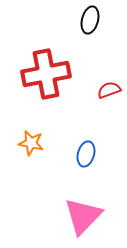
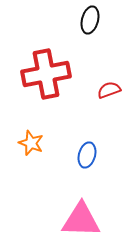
orange star: rotated 10 degrees clockwise
blue ellipse: moved 1 px right, 1 px down
pink triangle: moved 2 px left, 4 px down; rotated 48 degrees clockwise
